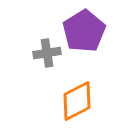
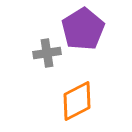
purple pentagon: moved 1 px left, 2 px up
